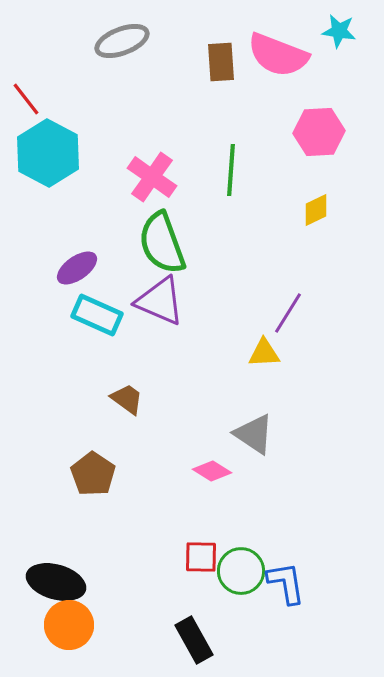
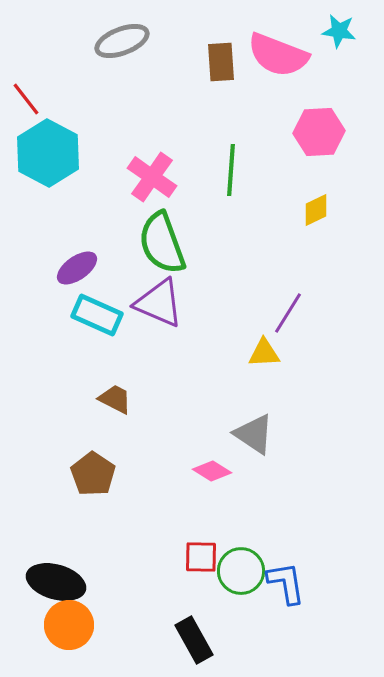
purple triangle: moved 1 px left, 2 px down
brown trapezoid: moved 12 px left; rotated 9 degrees counterclockwise
